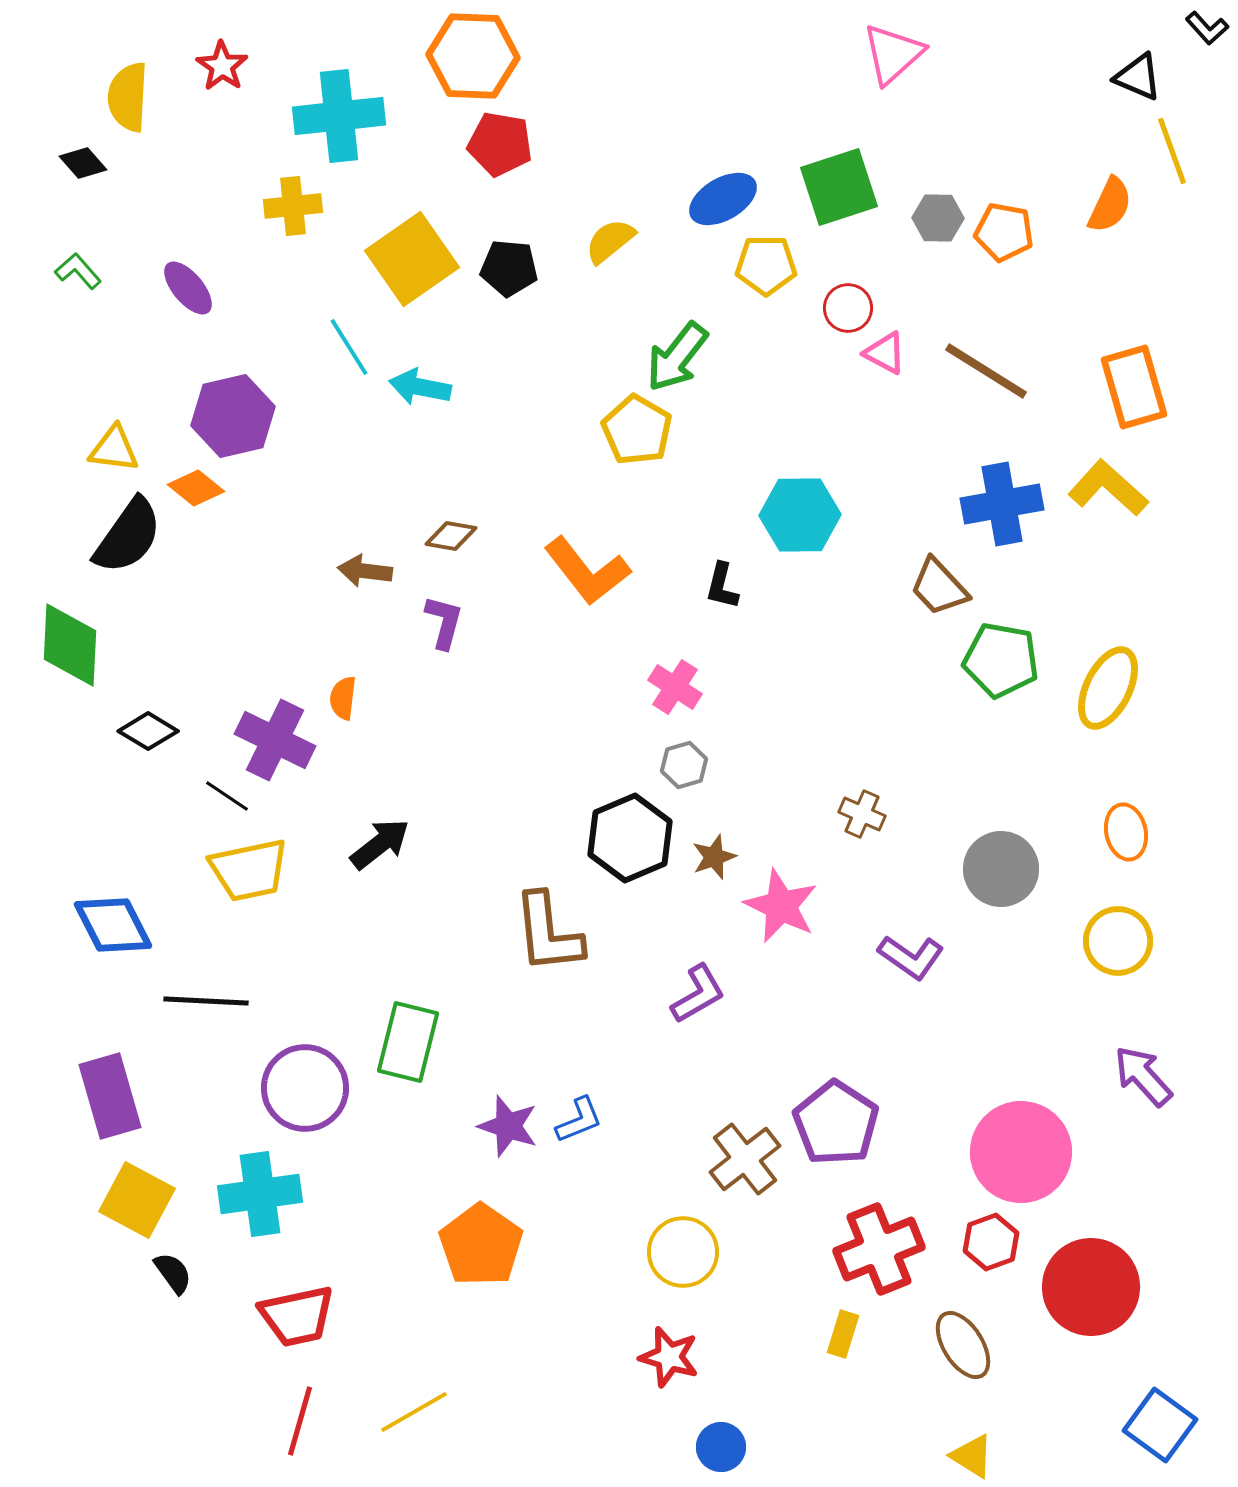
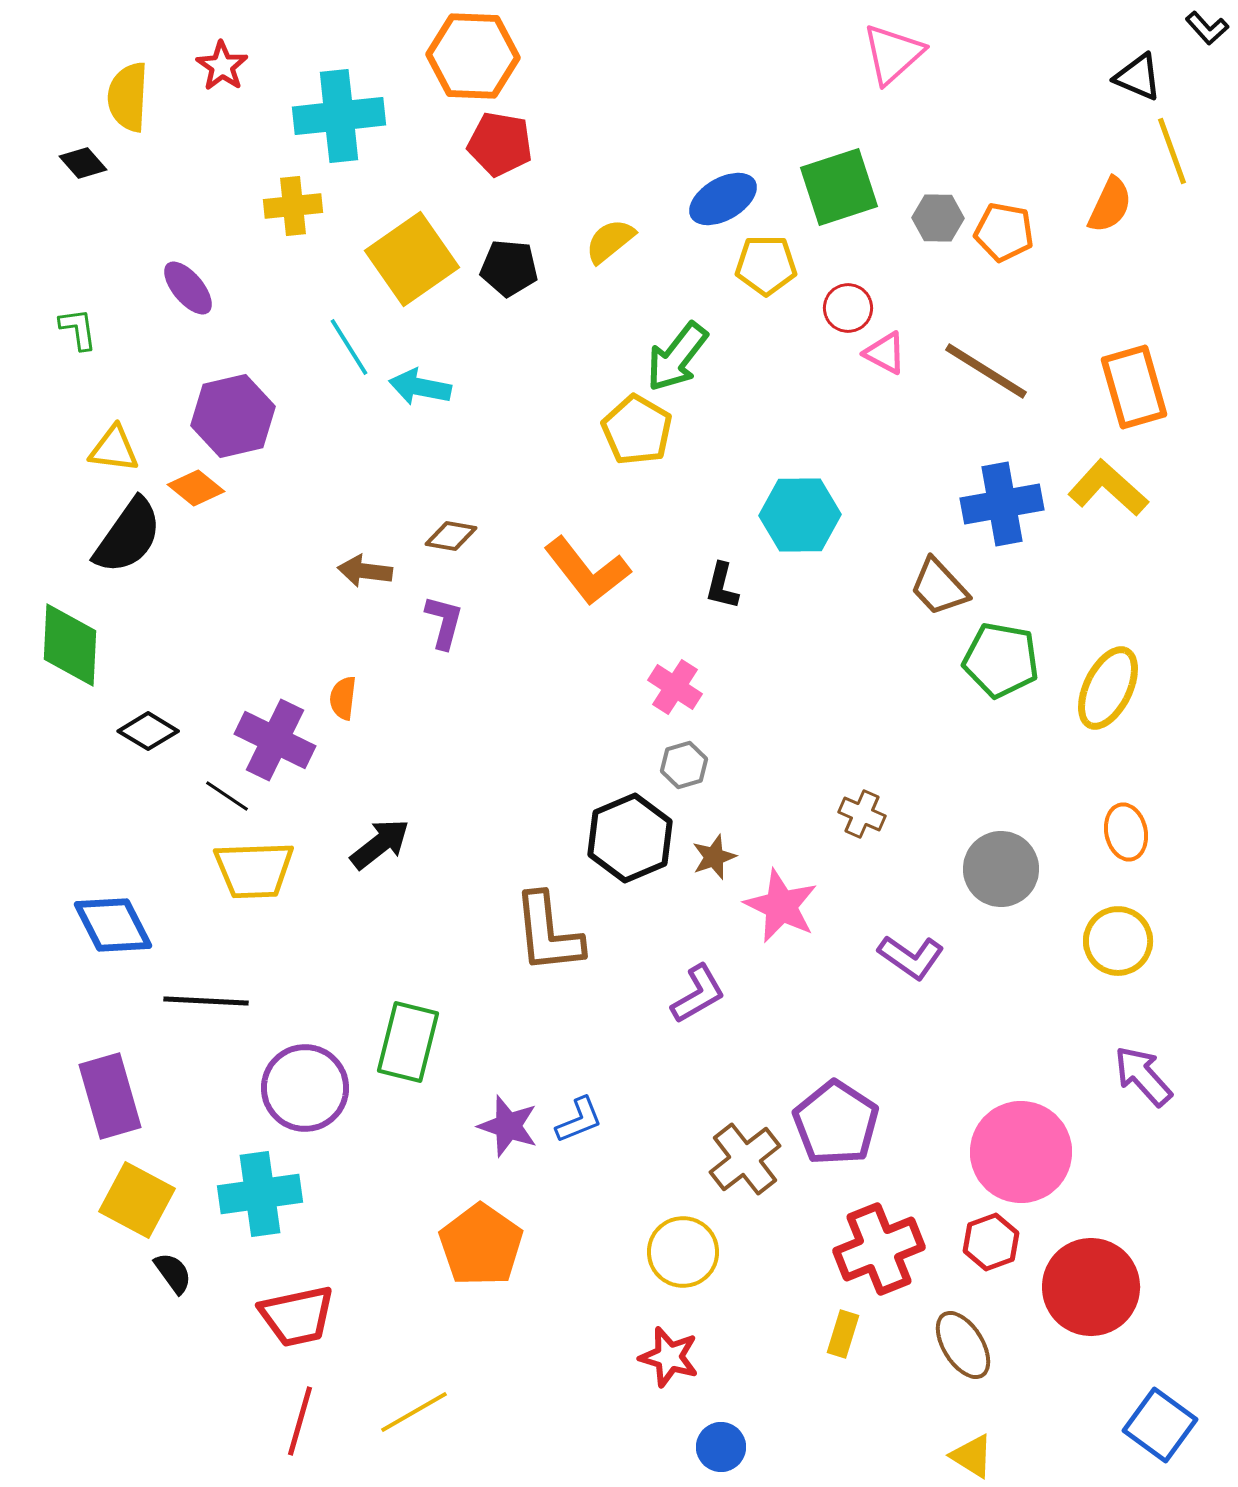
green L-shape at (78, 271): moved 58 px down; rotated 33 degrees clockwise
yellow trapezoid at (249, 870): moved 5 px right; rotated 10 degrees clockwise
